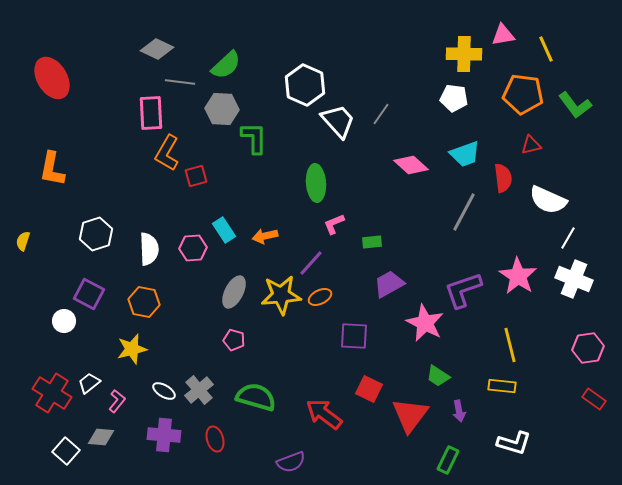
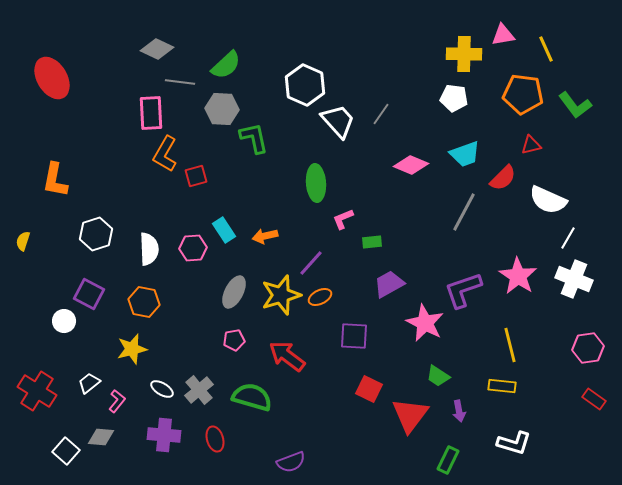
green L-shape at (254, 138): rotated 12 degrees counterclockwise
orange L-shape at (167, 153): moved 2 px left, 1 px down
pink diamond at (411, 165): rotated 20 degrees counterclockwise
orange L-shape at (52, 169): moved 3 px right, 11 px down
red semicircle at (503, 178): rotated 52 degrees clockwise
pink L-shape at (334, 224): moved 9 px right, 5 px up
yellow star at (281, 295): rotated 12 degrees counterclockwise
pink pentagon at (234, 340): rotated 25 degrees counterclockwise
white ellipse at (164, 391): moved 2 px left, 2 px up
red cross at (52, 393): moved 15 px left, 2 px up
green semicircle at (256, 397): moved 4 px left
red arrow at (324, 414): moved 37 px left, 58 px up
